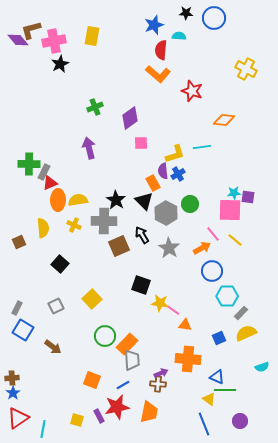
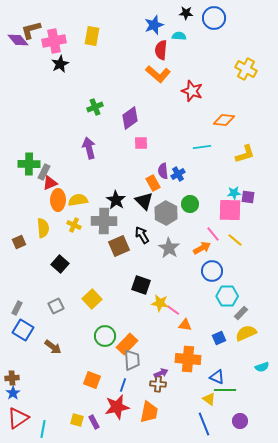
yellow L-shape at (175, 154): moved 70 px right
blue line at (123, 385): rotated 40 degrees counterclockwise
purple rectangle at (99, 416): moved 5 px left, 6 px down
